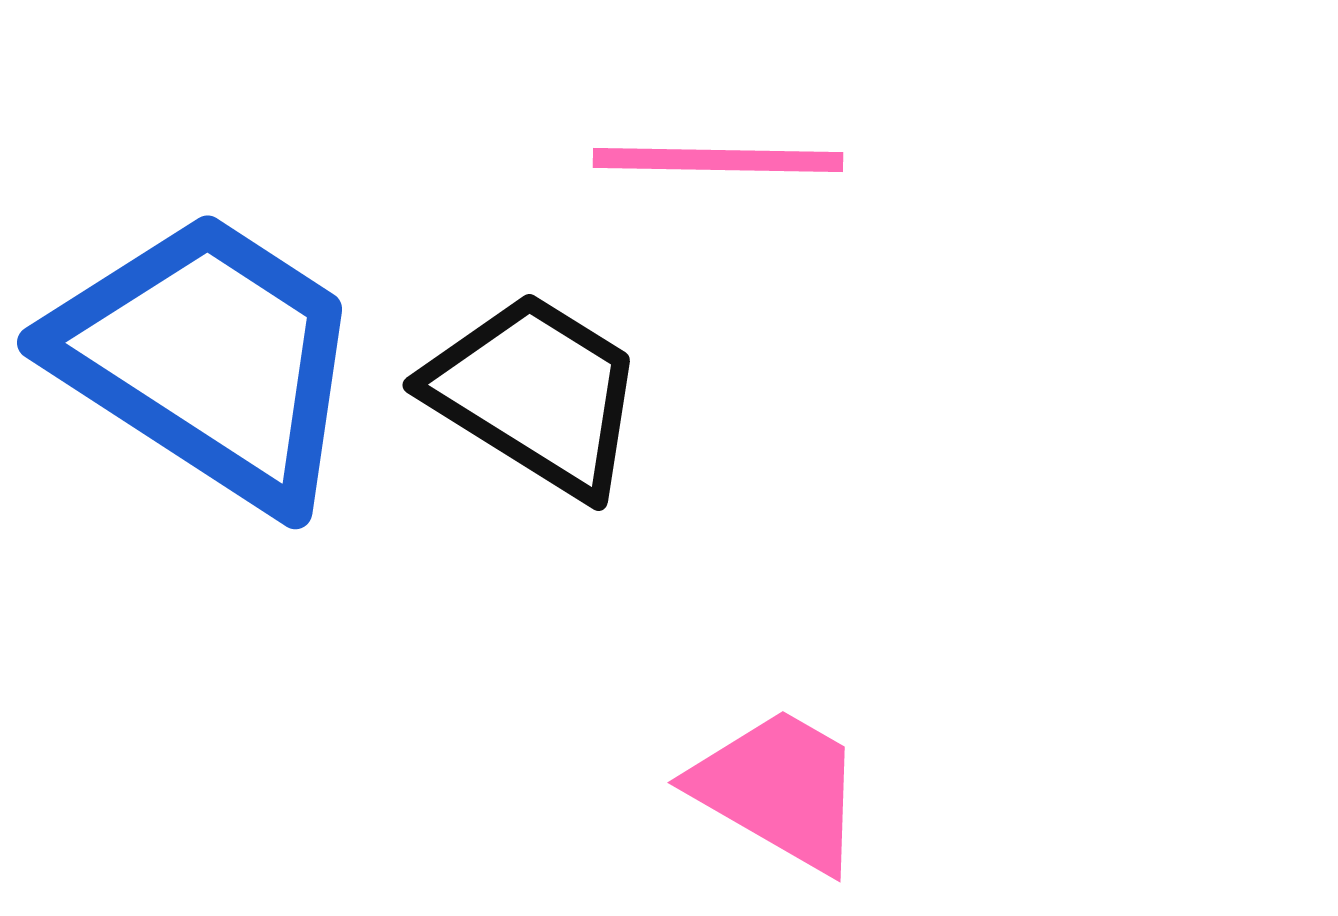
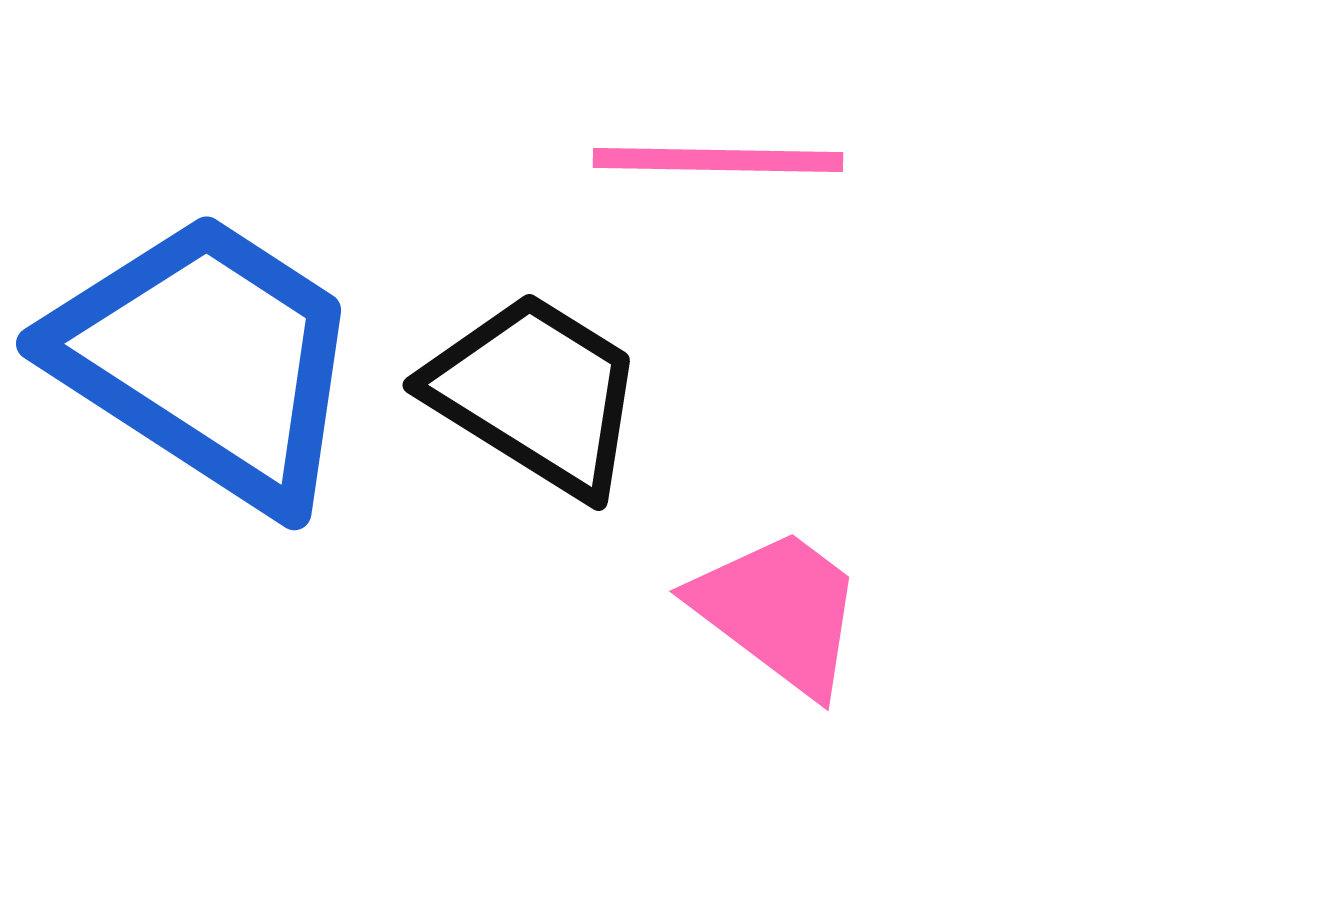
blue trapezoid: moved 1 px left, 1 px down
pink trapezoid: moved 178 px up; rotated 7 degrees clockwise
